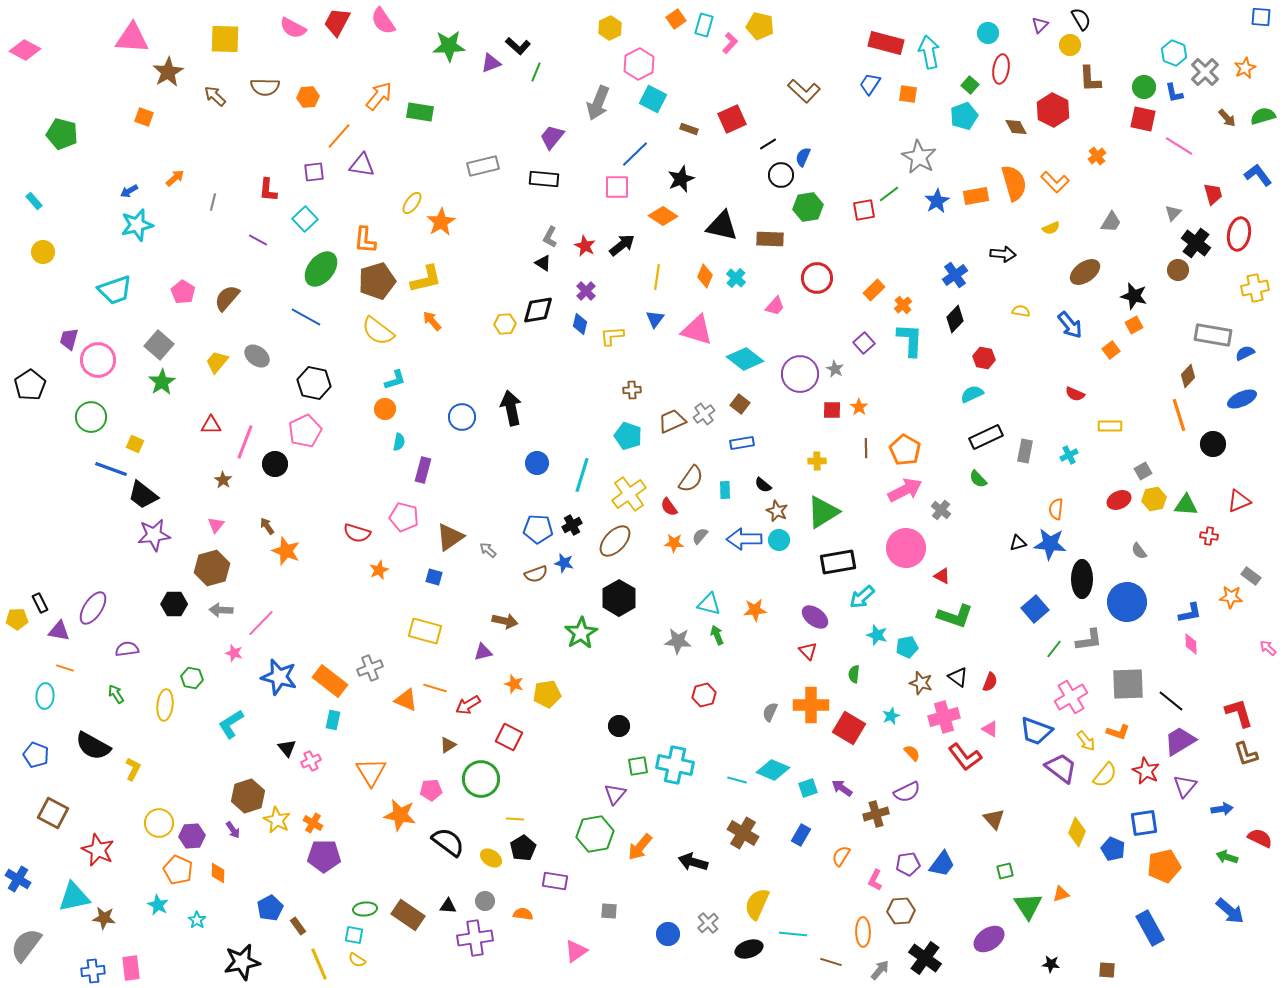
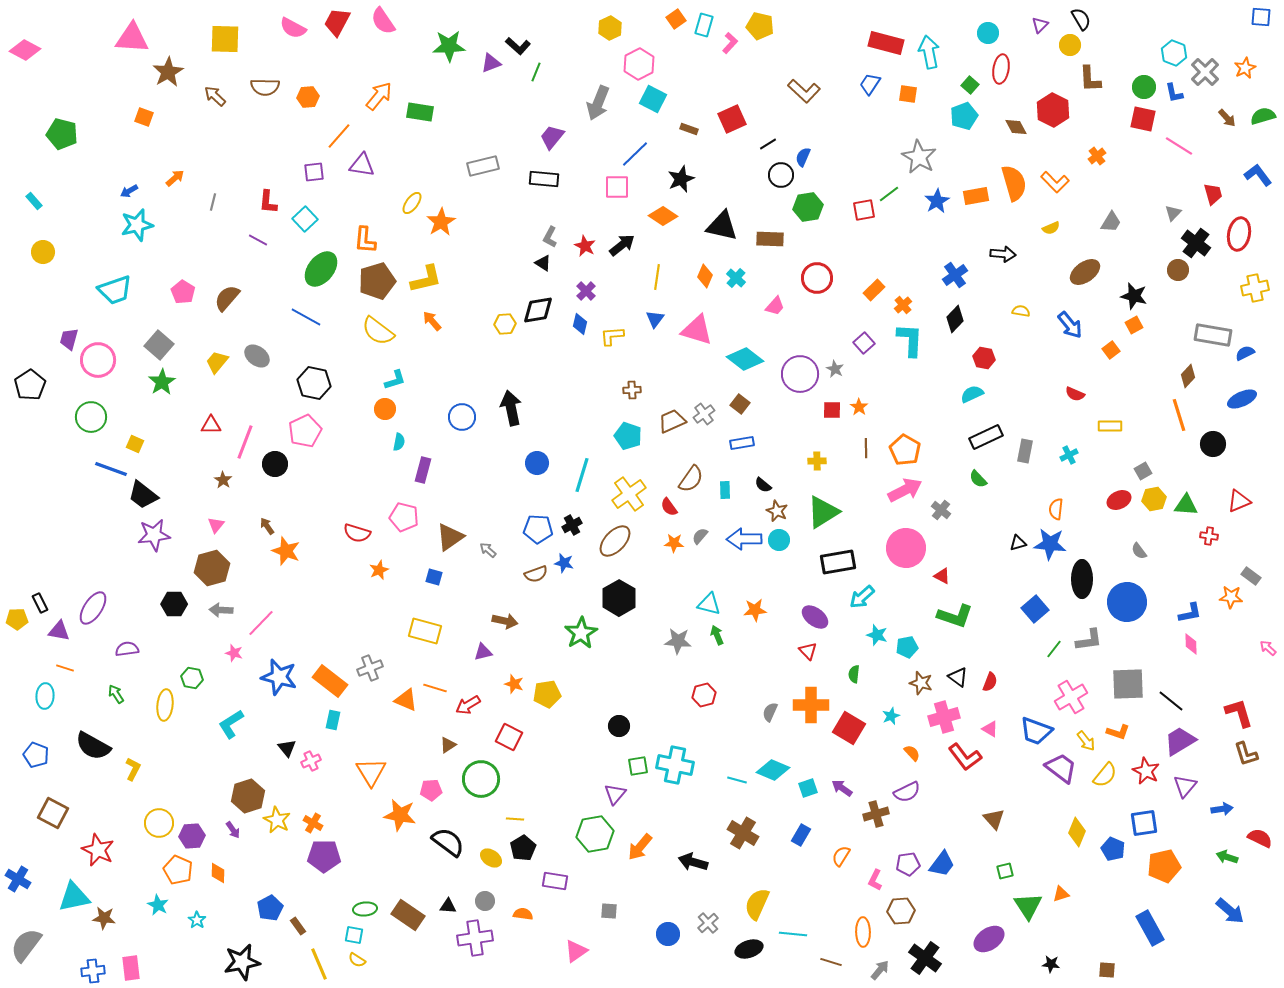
red L-shape at (268, 190): moved 12 px down
